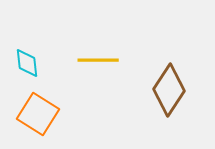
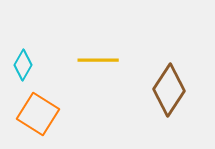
cyan diamond: moved 4 px left, 2 px down; rotated 36 degrees clockwise
